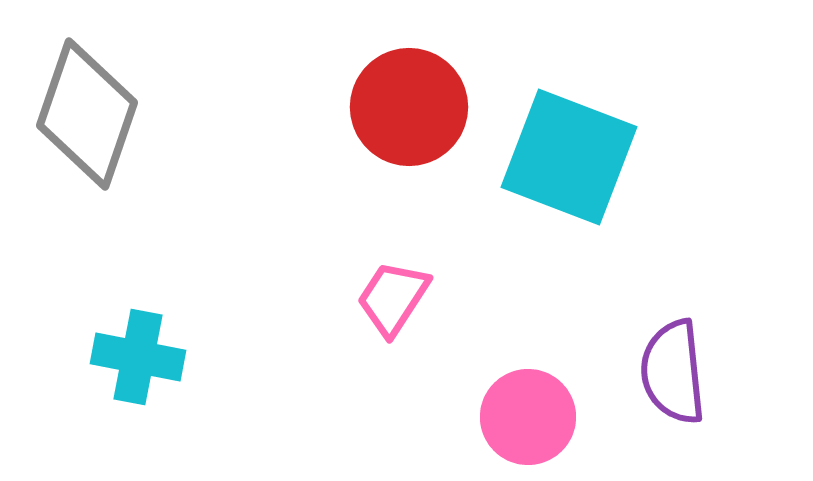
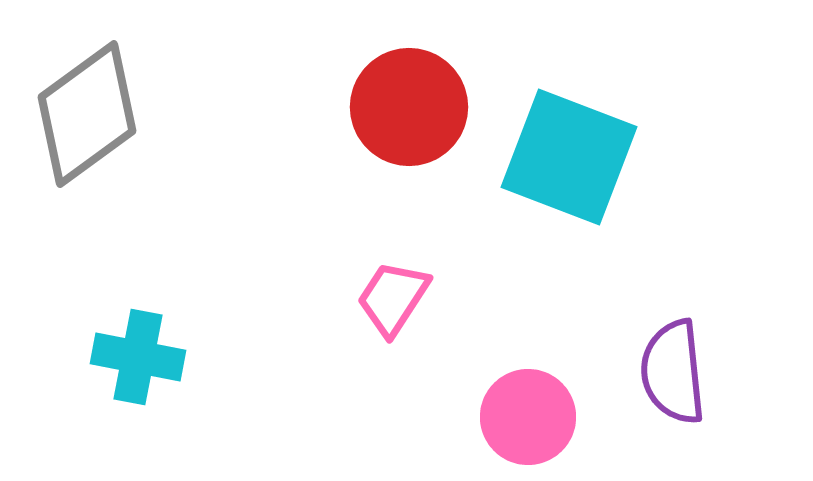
gray diamond: rotated 35 degrees clockwise
